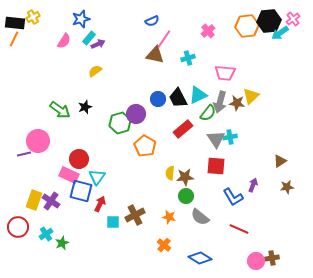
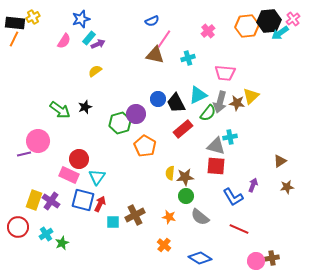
black trapezoid at (178, 98): moved 2 px left, 5 px down
gray triangle at (216, 139): moved 7 px down; rotated 42 degrees counterclockwise
blue square at (81, 191): moved 2 px right, 9 px down
